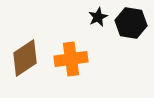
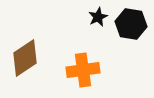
black hexagon: moved 1 px down
orange cross: moved 12 px right, 11 px down
